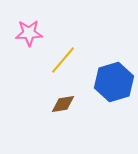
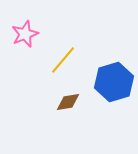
pink star: moved 4 px left, 1 px down; rotated 20 degrees counterclockwise
brown diamond: moved 5 px right, 2 px up
